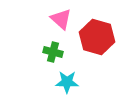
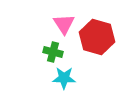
pink triangle: moved 3 px right, 5 px down; rotated 15 degrees clockwise
cyan star: moved 3 px left, 4 px up
